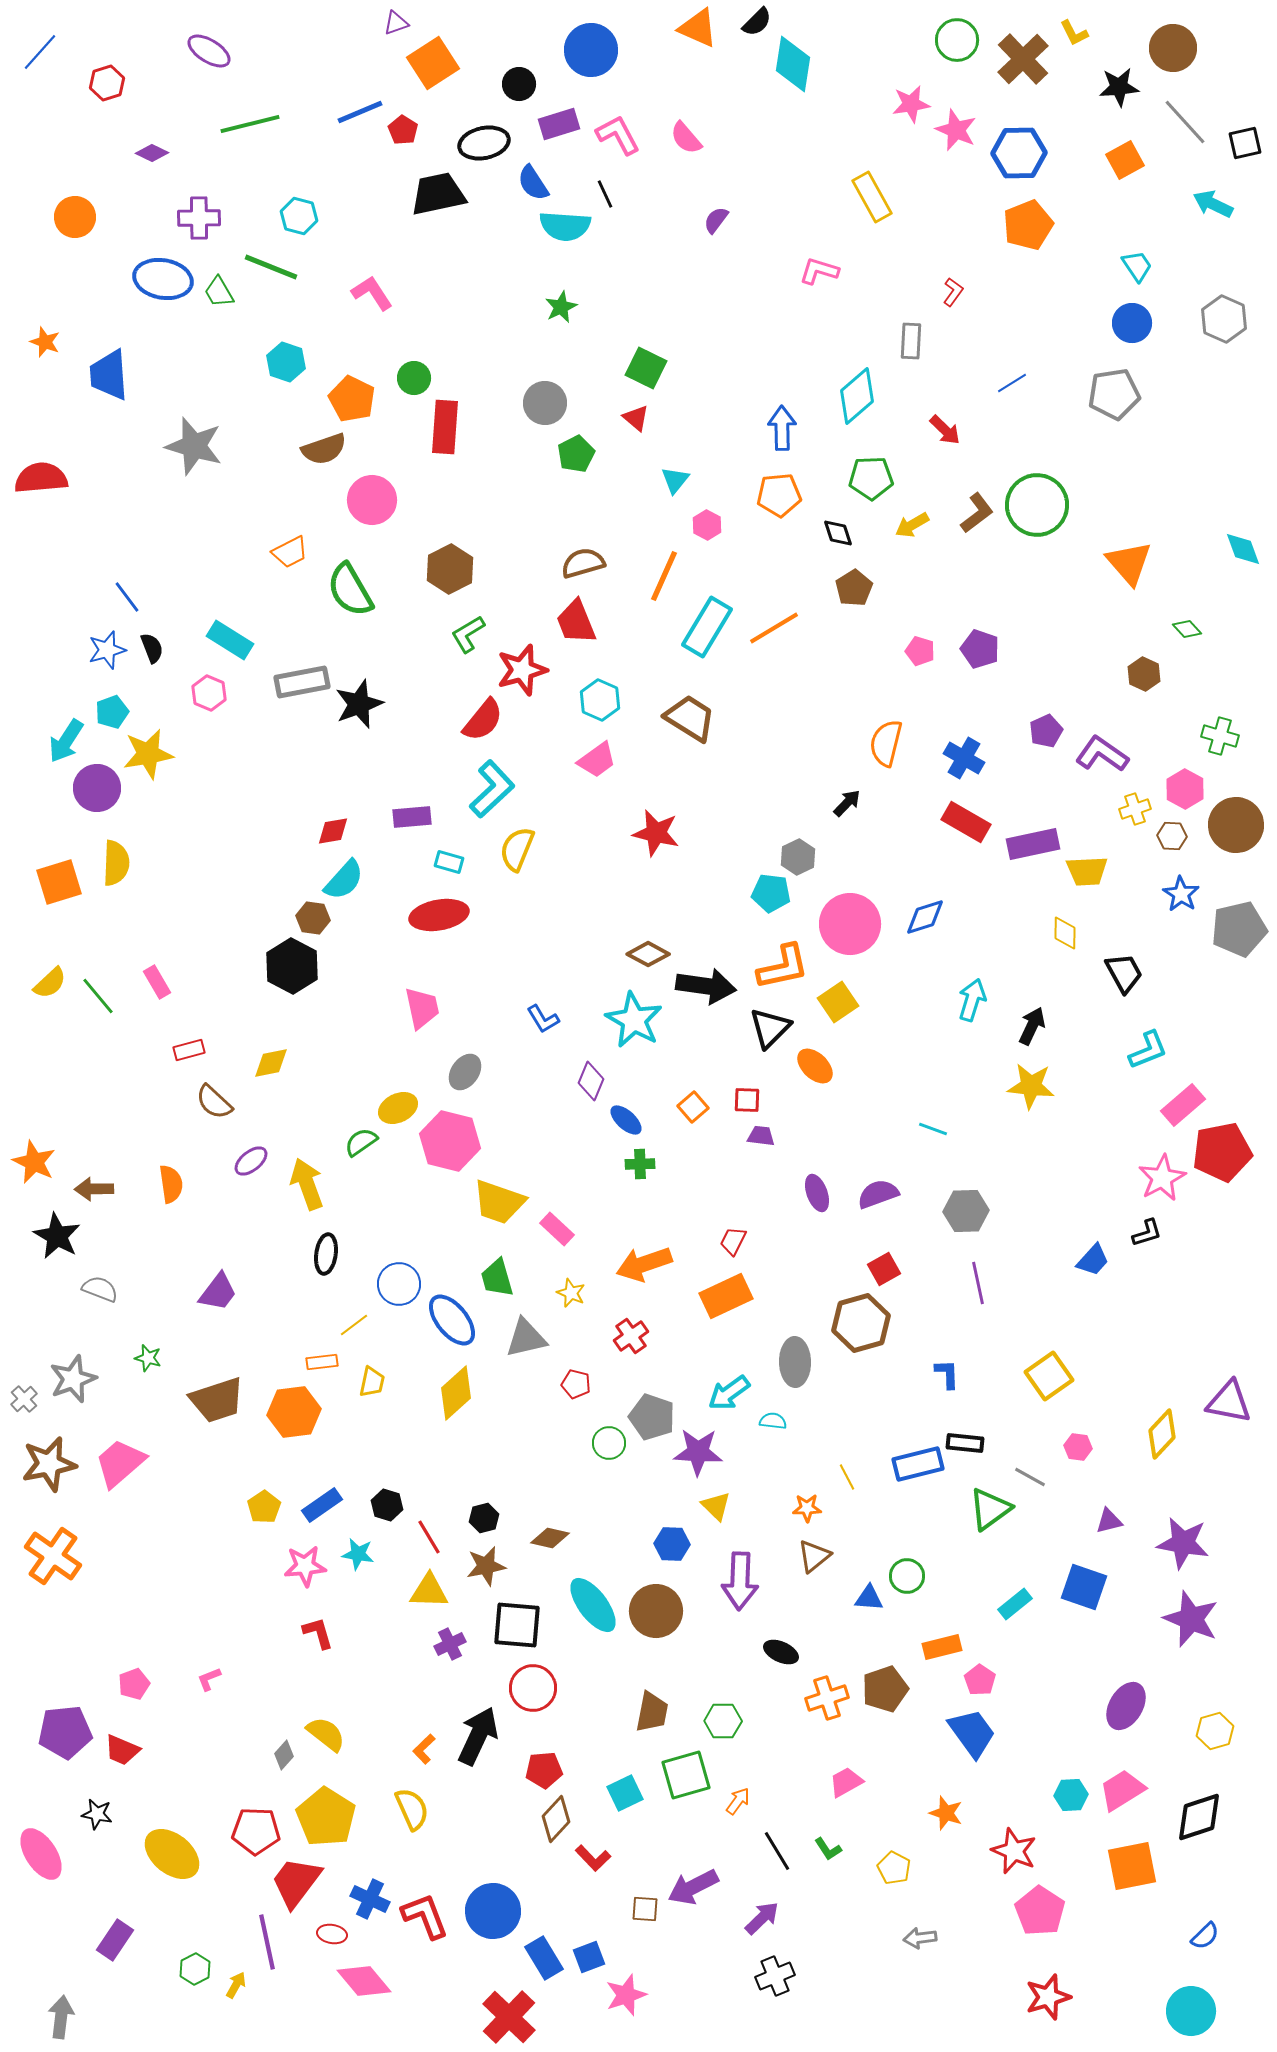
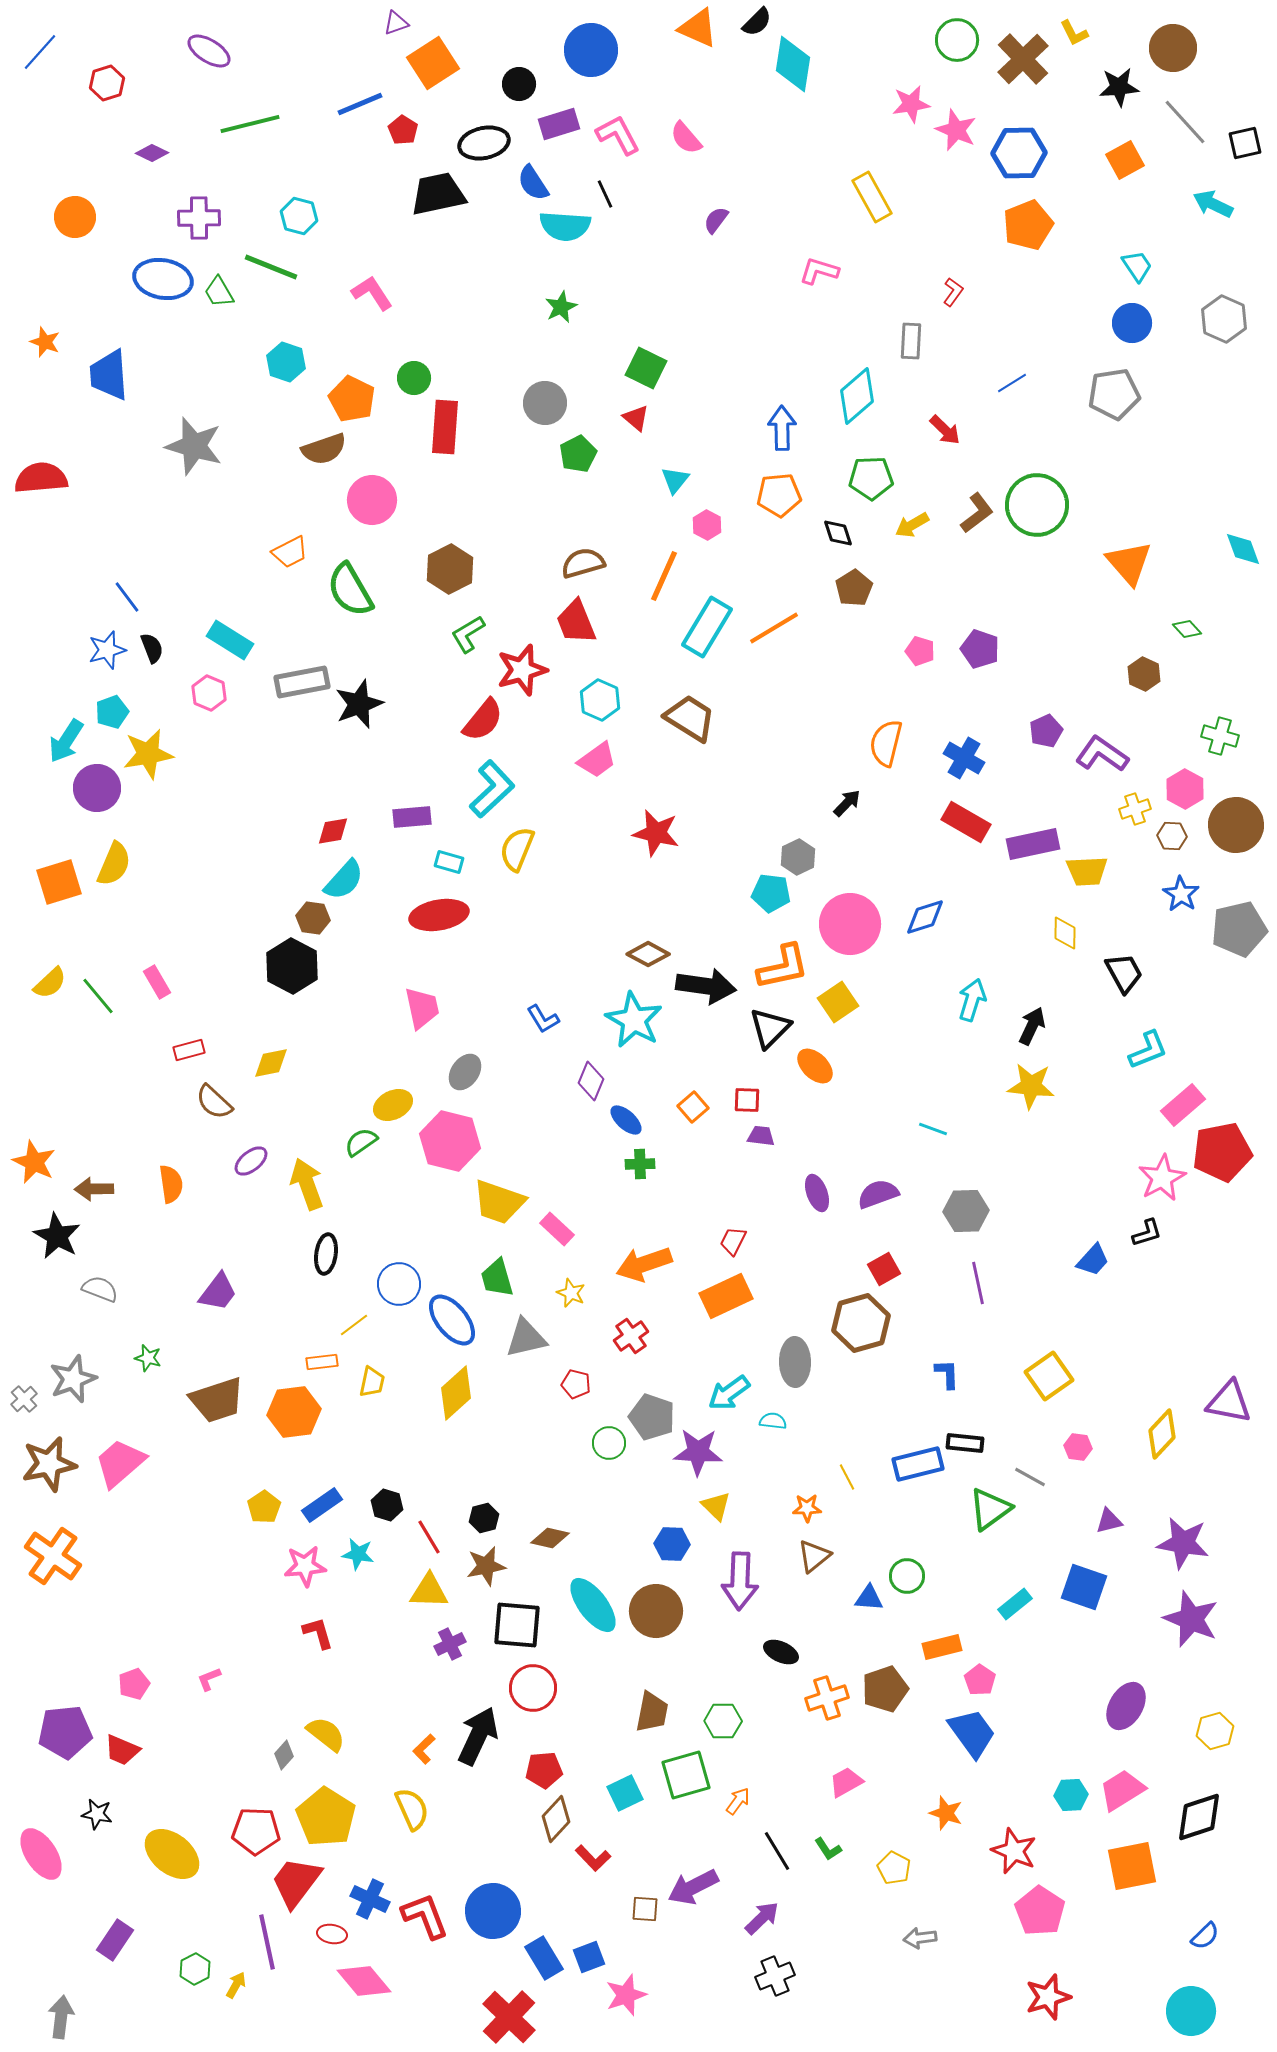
blue line at (360, 112): moved 8 px up
green pentagon at (576, 454): moved 2 px right
yellow semicircle at (116, 863): moved 2 px left, 1 px down; rotated 21 degrees clockwise
yellow ellipse at (398, 1108): moved 5 px left, 3 px up
